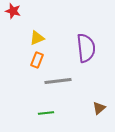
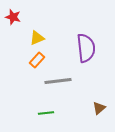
red star: moved 6 px down
orange rectangle: rotated 21 degrees clockwise
